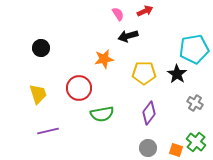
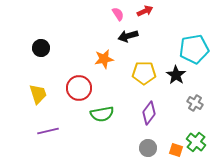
black star: moved 1 px left, 1 px down
